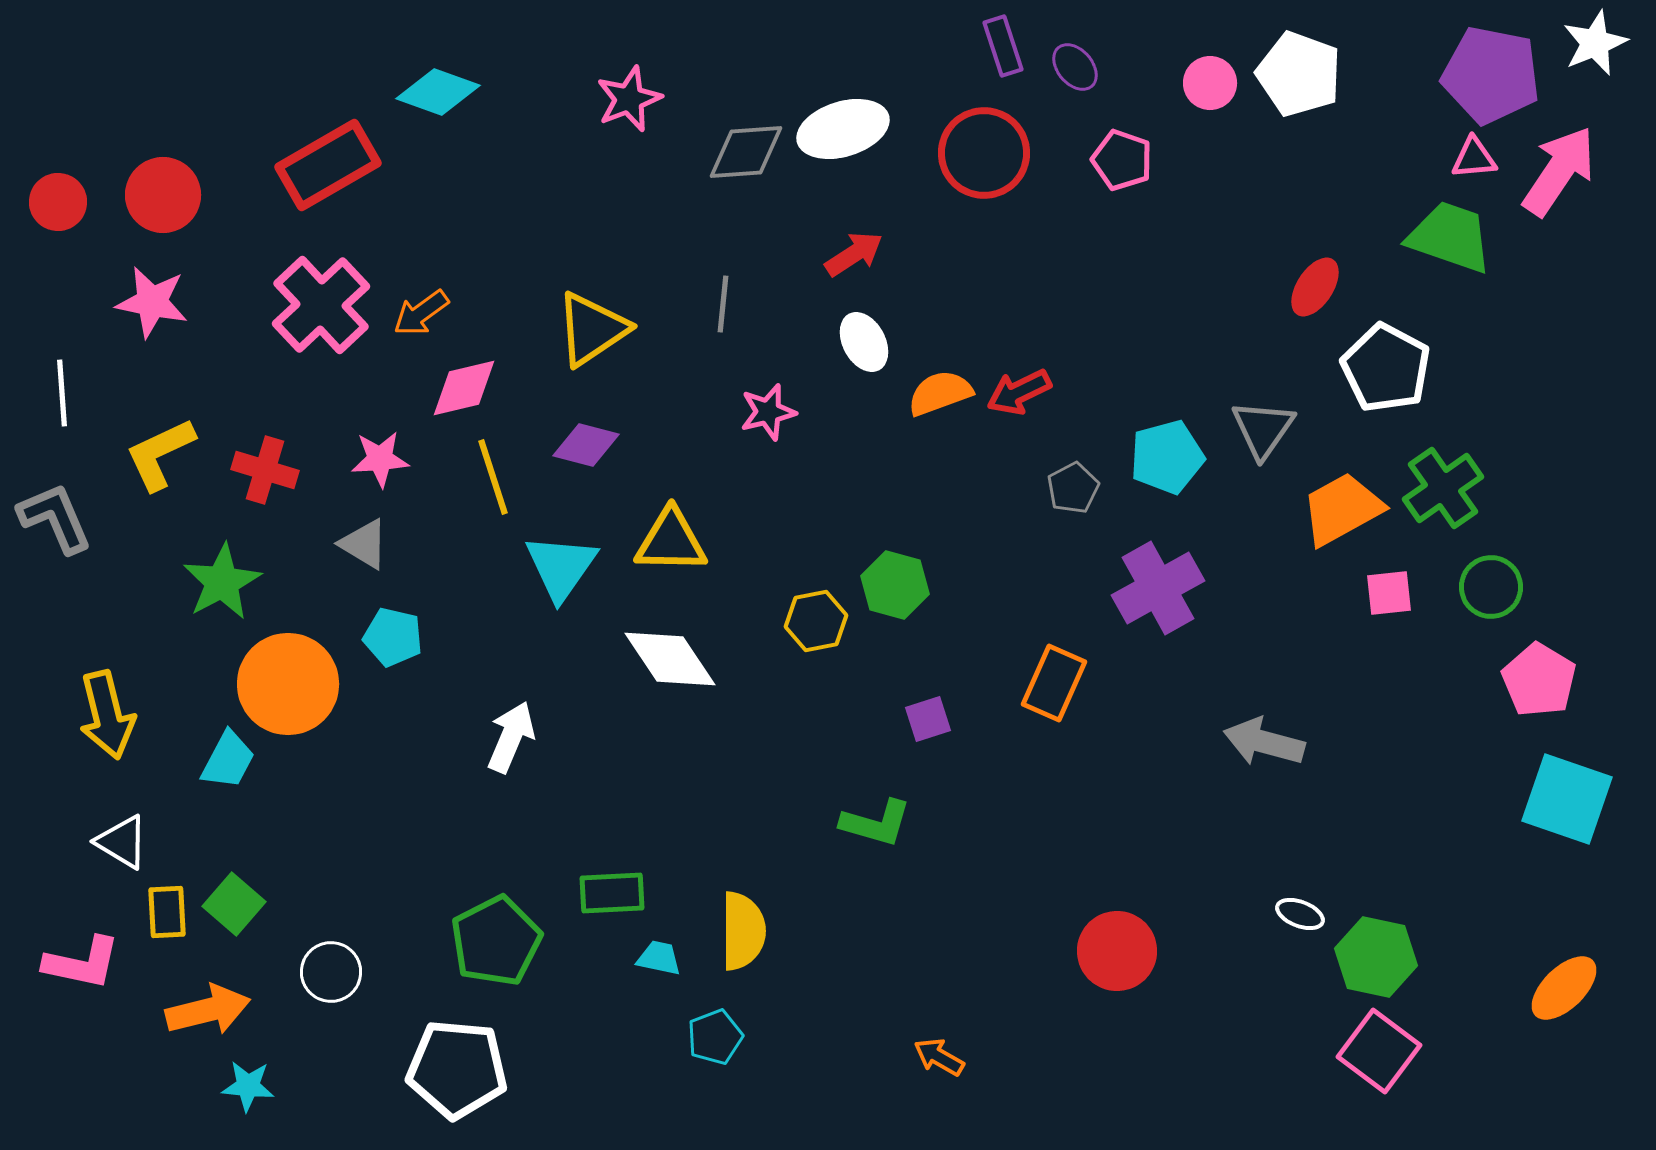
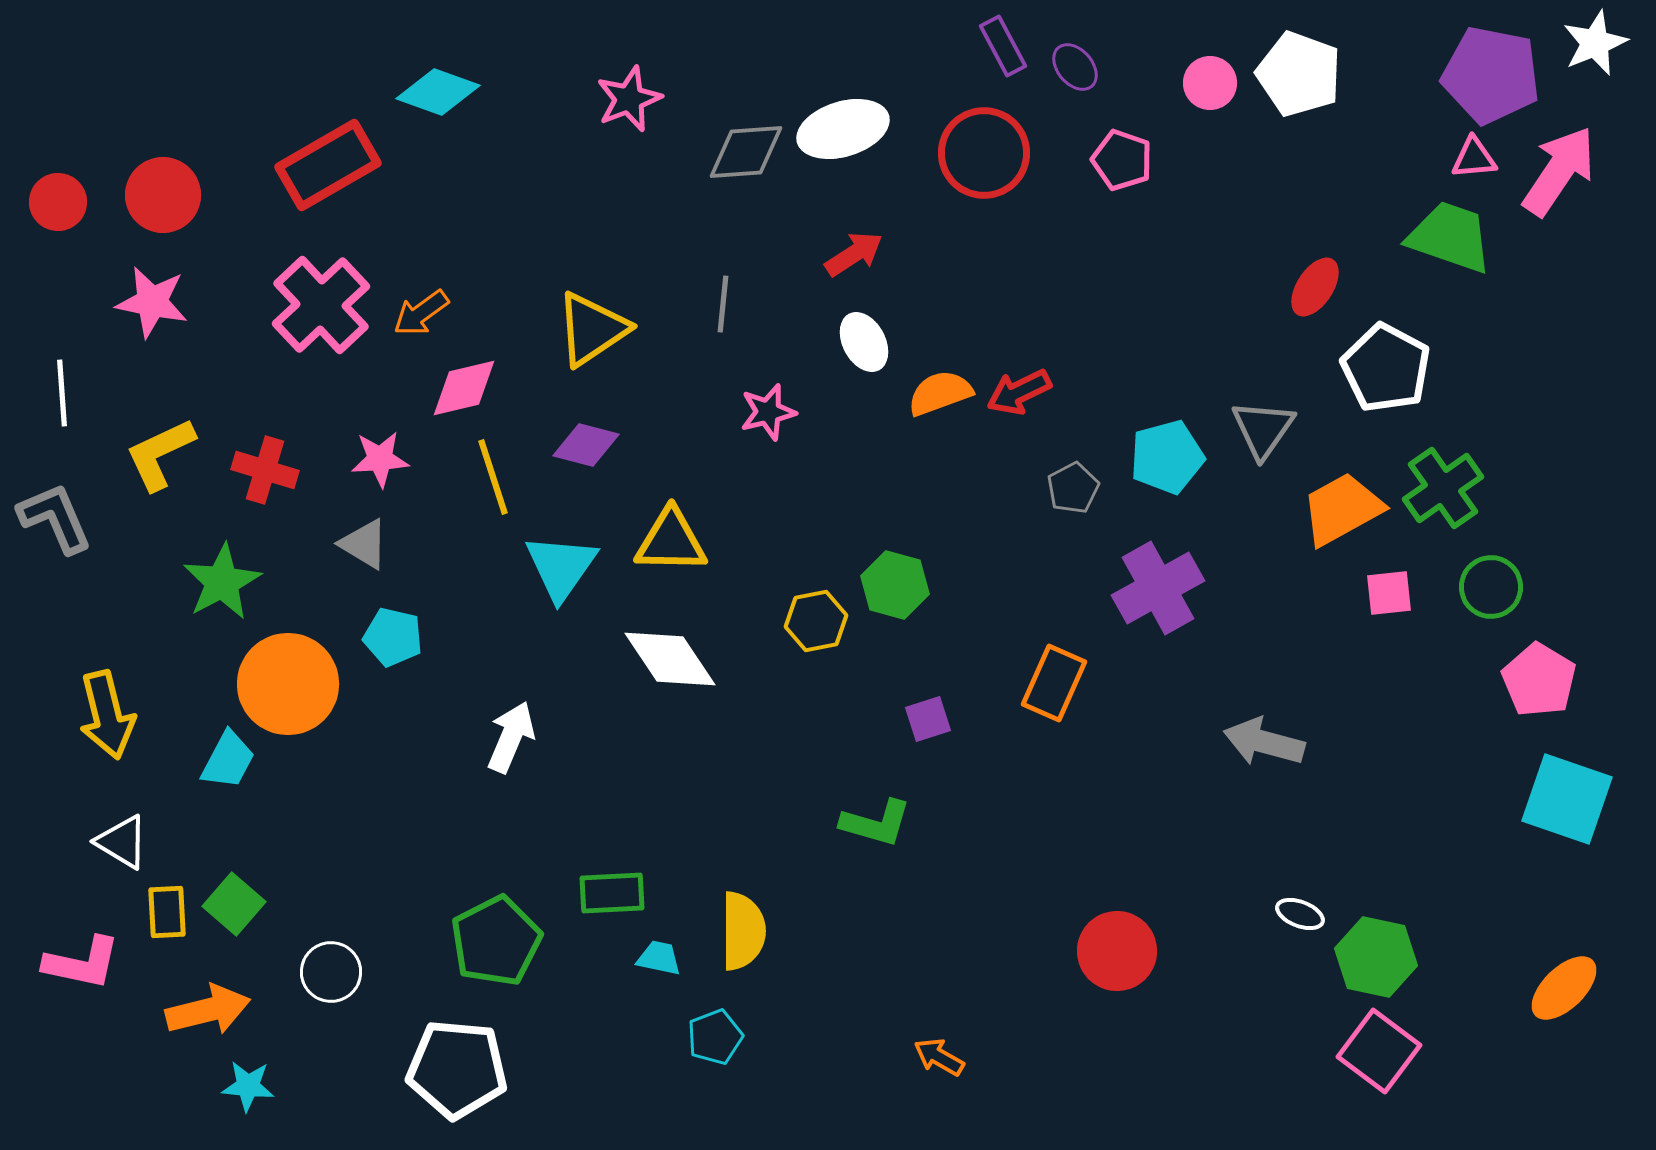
purple rectangle at (1003, 46): rotated 10 degrees counterclockwise
